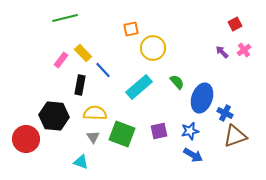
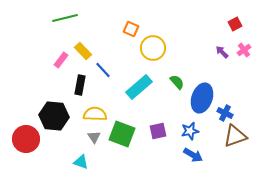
orange square: rotated 35 degrees clockwise
yellow rectangle: moved 2 px up
yellow semicircle: moved 1 px down
purple square: moved 1 px left
gray triangle: moved 1 px right
